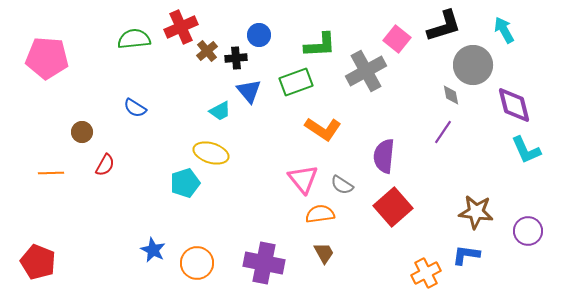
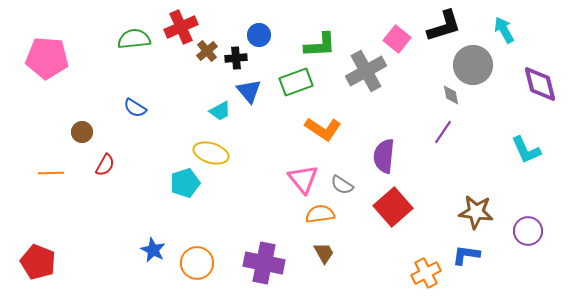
purple diamond: moved 26 px right, 21 px up
